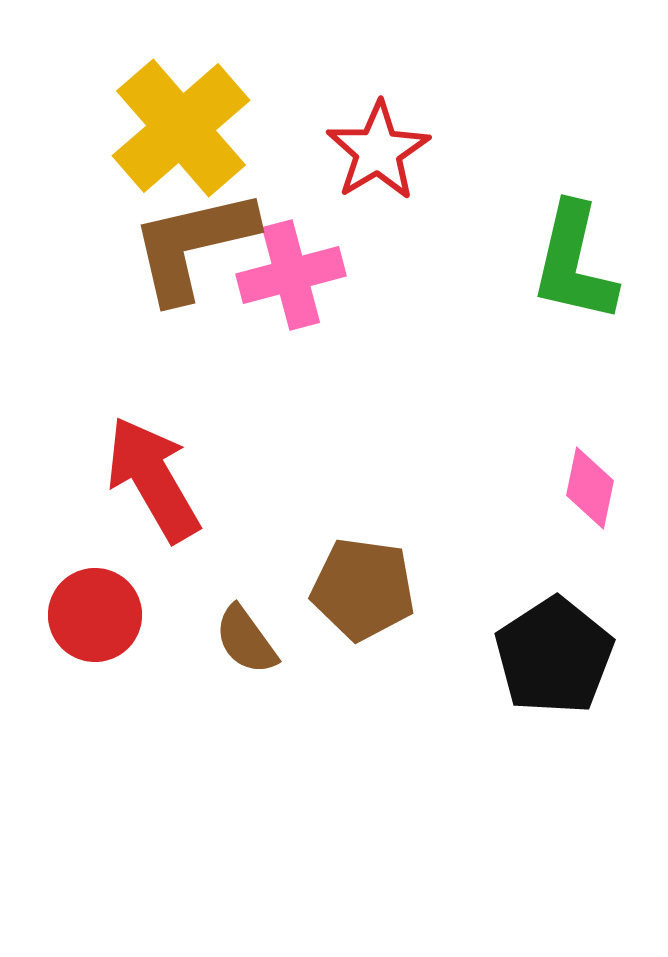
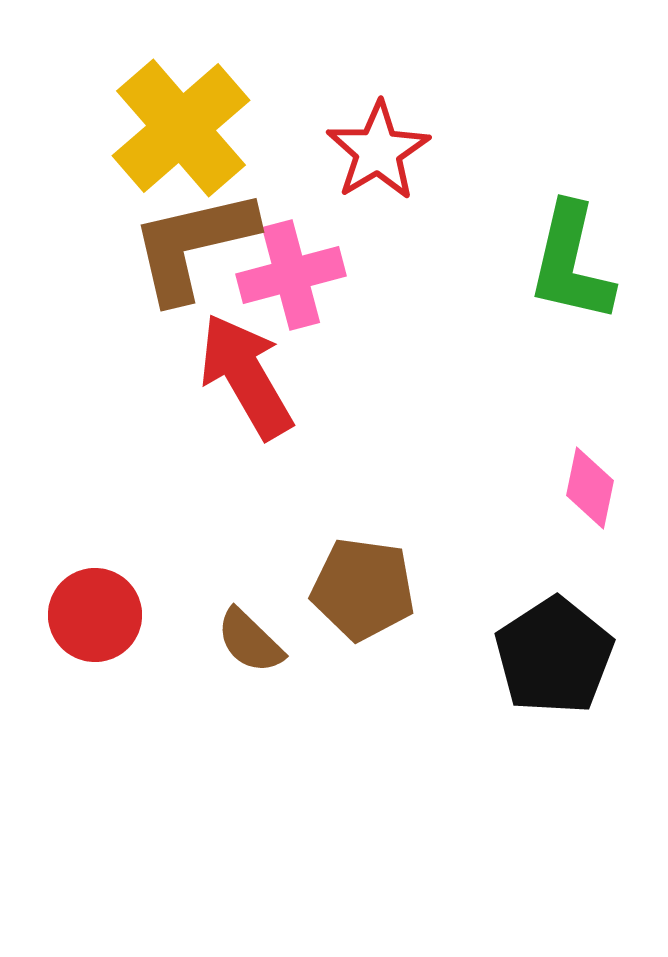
green L-shape: moved 3 px left
red arrow: moved 93 px right, 103 px up
brown semicircle: moved 4 px right, 1 px down; rotated 10 degrees counterclockwise
